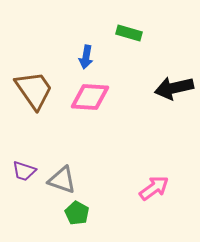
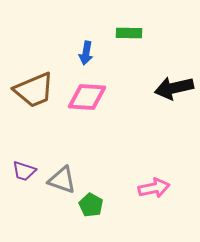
green rectangle: rotated 15 degrees counterclockwise
blue arrow: moved 4 px up
brown trapezoid: rotated 102 degrees clockwise
pink diamond: moved 3 px left
pink arrow: rotated 24 degrees clockwise
green pentagon: moved 14 px right, 8 px up
